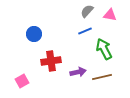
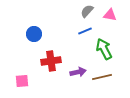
pink square: rotated 24 degrees clockwise
